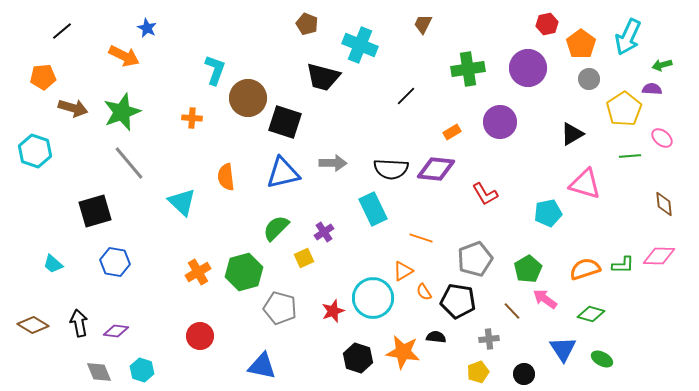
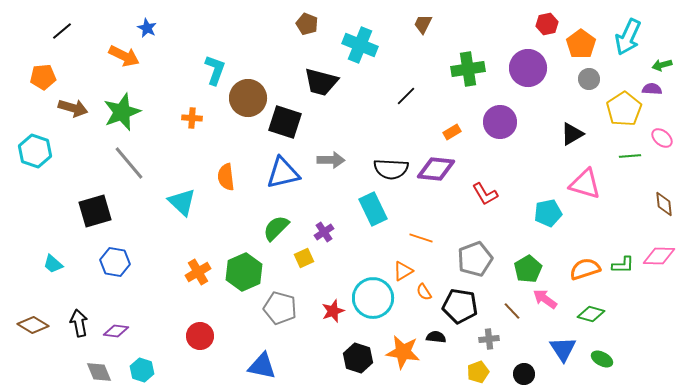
black trapezoid at (323, 77): moved 2 px left, 5 px down
gray arrow at (333, 163): moved 2 px left, 3 px up
green hexagon at (244, 272): rotated 9 degrees counterclockwise
black pentagon at (458, 301): moved 2 px right, 5 px down
